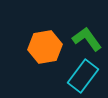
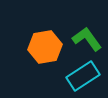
cyan rectangle: rotated 20 degrees clockwise
